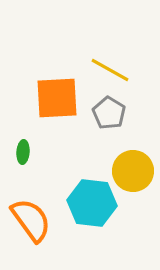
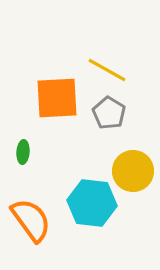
yellow line: moved 3 px left
